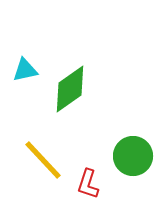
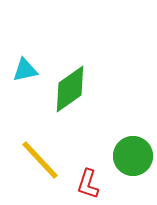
yellow line: moved 3 px left
